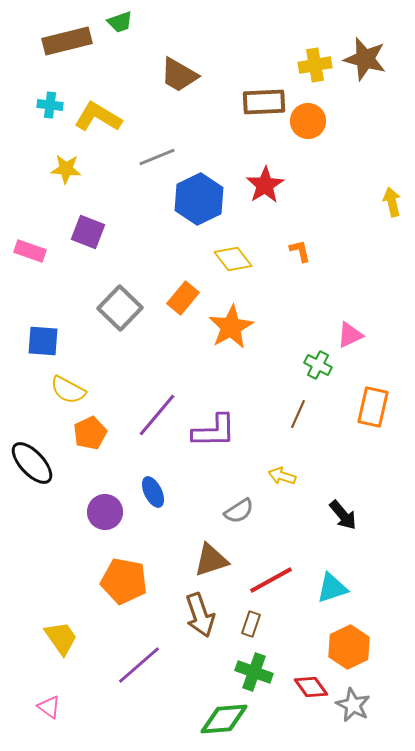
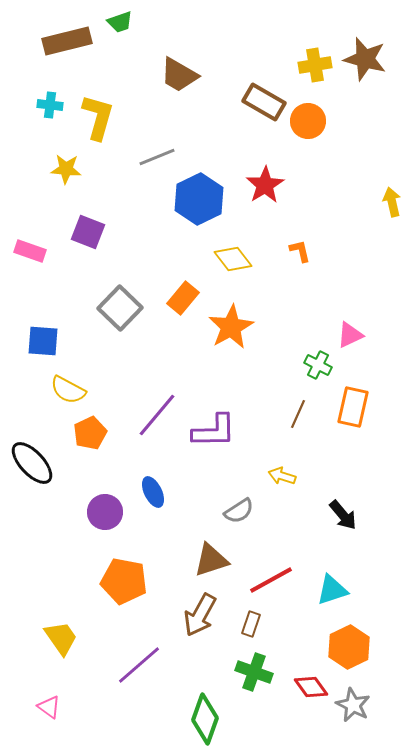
brown rectangle at (264, 102): rotated 33 degrees clockwise
yellow L-shape at (98, 117): rotated 75 degrees clockwise
orange rectangle at (373, 407): moved 20 px left
cyan triangle at (332, 588): moved 2 px down
brown arrow at (200, 615): rotated 48 degrees clockwise
green diamond at (224, 719): moved 19 px left; rotated 66 degrees counterclockwise
